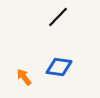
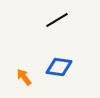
black line: moved 1 px left, 3 px down; rotated 15 degrees clockwise
